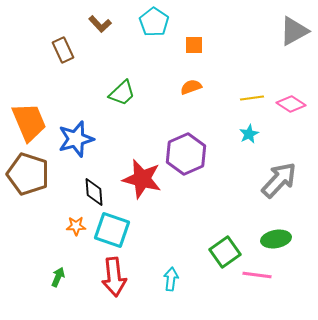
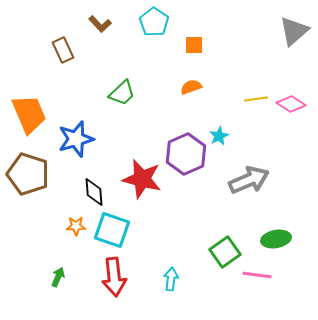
gray triangle: rotated 12 degrees counterclockwise
yellow line: moved 4 px right, 1 px down
orange trapezoid: moved 8 px up
cyan star: moved 30 px left, 2 px down
gray arrow: moved 30 px left; rotated 24 degrees clockwise
